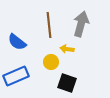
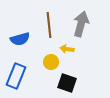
blue semicircle: moved 3 px right, 3 px up; rotated 54 degrees counterclockwise
blue rectangle: rotated 45 degrees counterclockwise
